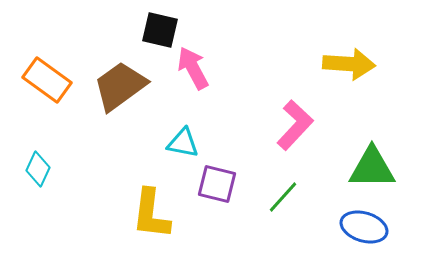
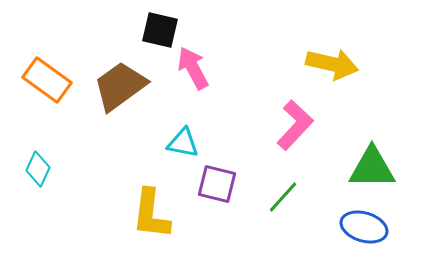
yellow arrow: moved 17 px left; rotated 9 degrees clockwise
